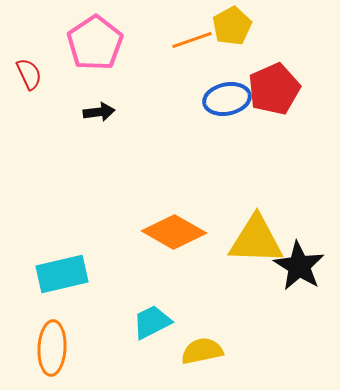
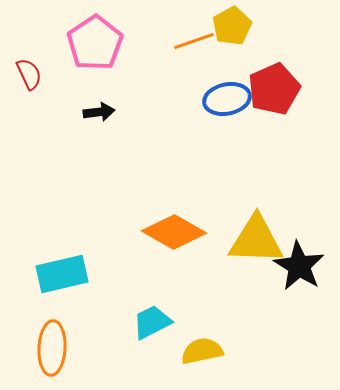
orange line: moved 2 px right, 1 px down
